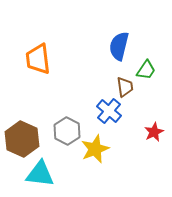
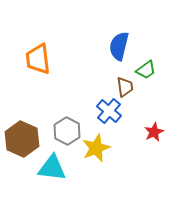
green trapezoid: rotated 20 degrees clockwise
yellow star: moved 1 px right, 1 px up
cyan triangle: moved 12 px right, 6 px up
